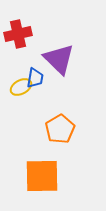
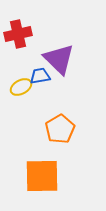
blue trapezoid: moved 5 px right, 2 px up; rotated 110 degrees counterclockwise
